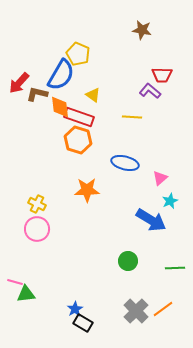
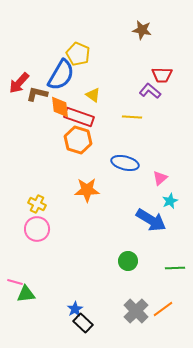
black rectangle: rotated 12 degrees clockwise
